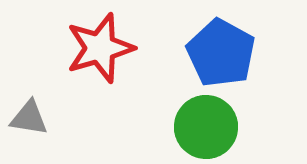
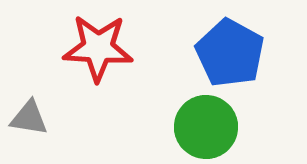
red star: moved 2 px left; rotated 20 degrees clockwise
blue pentagon: moved 9 px right
